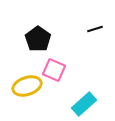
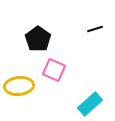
yellow ellipse: moved 8 px left; rotated 12 degrees clockwise
cyan rectangle: moved 6 px right
